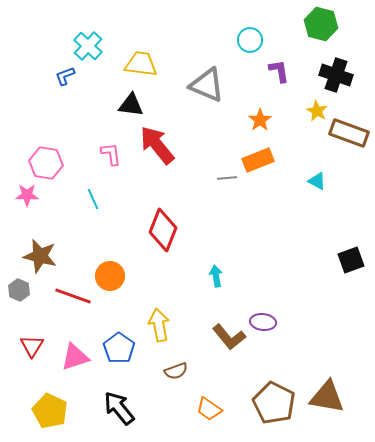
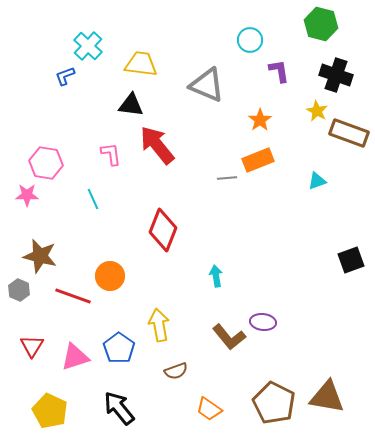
cyan triangle: rotated 48 degrees counterclockwise
